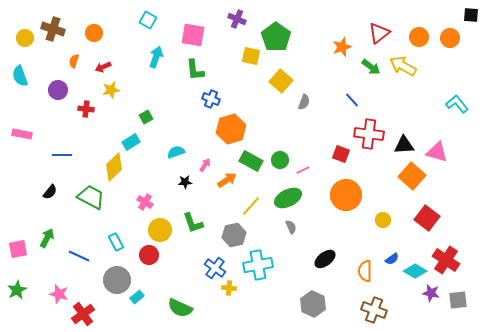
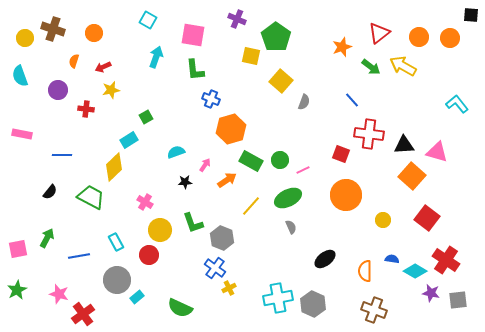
cyan rectangle at (131, 142): moved 2 px left, 2 px up
gray hexagon at (234, 235): moved 12 px left, 3 px down; rotated 25 degrees counterclockwise
blue line at (79, 256): rotated 35 degrees counterclockwise
blue semicircle at (392, 259): rotated 136 degrees counterclockwise
cyan cross at (258, 265): moved 20 px right, 33 px down
yellow cross at (229, 288): rotated 32 degrees counterclockwise
